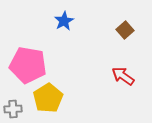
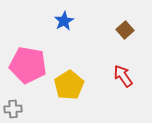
red arrow: rotated 20 degrees clockwise
yellow pentagon: moved 21 px right, 13 px up
